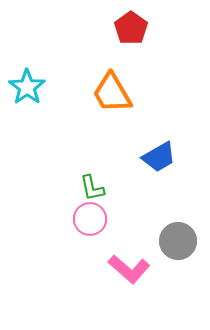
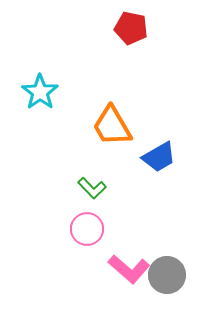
red pentagon: rotated 24 degrees counterclockwise
cyan star: moved 13 px right, 5 px down
orange trapezoid: moved 33 px down
green L-shape: rotated 32 degrees counterclockwise
pink circle: moved 3 px left, 10 px down
gray circle: moved 11 px left, 34 px down
